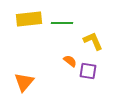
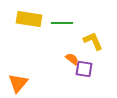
yellow rectangle: rotated 15 degrees clockwise
orange semicircle: moved 2 px right, 2 px up
purple square: moved 4 px left, 2 px up
orange triangle: moved 6 px left, 1 px down
